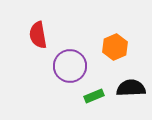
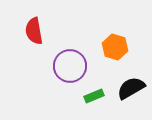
red semicircle: moved 4 px left, 4 px up
orange hexagon: rotated 20 degrees counterclockwise
black semicircle: rotated 28 degrees counterclockwise
